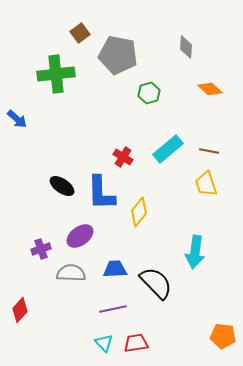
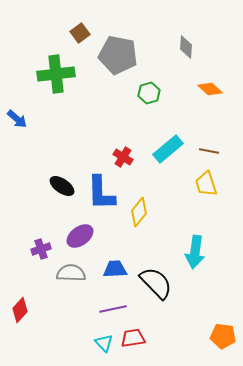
red trapezoid: moved 3 px left, 5 px up
